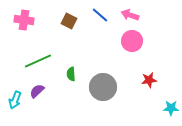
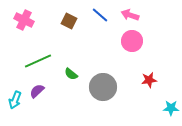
pink cross: rotated 18 degrees clockwise
green semicircle: rotated 48 degrees counterclockwise
